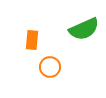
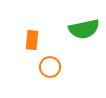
green semicircle: rotated 12 degrees clockwise
